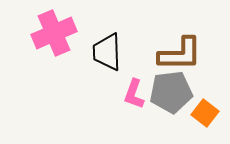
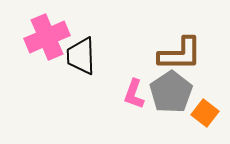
pink cross: moved 7 px left, 4 px down
black trapezoid: moved 26 px left, 4 px down
gray pentagon: rotated 27 degrees counterclockwise
